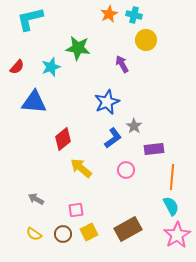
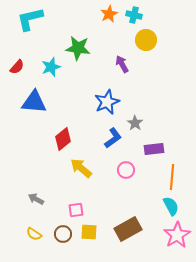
gray star: moved 1 px right, 3 px up
yellow square: rotated 30 degrees clockwise
